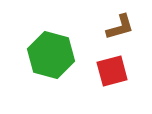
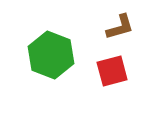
green hexagon: rotated 6 degrees clockwise
